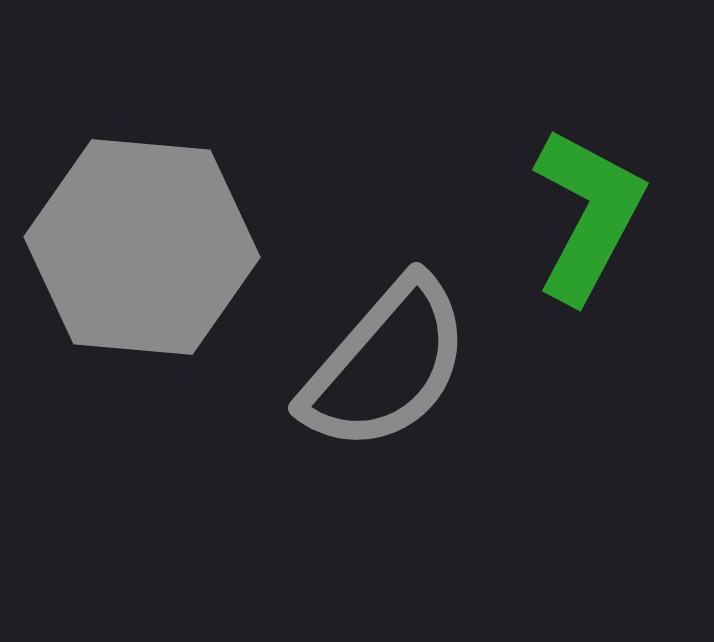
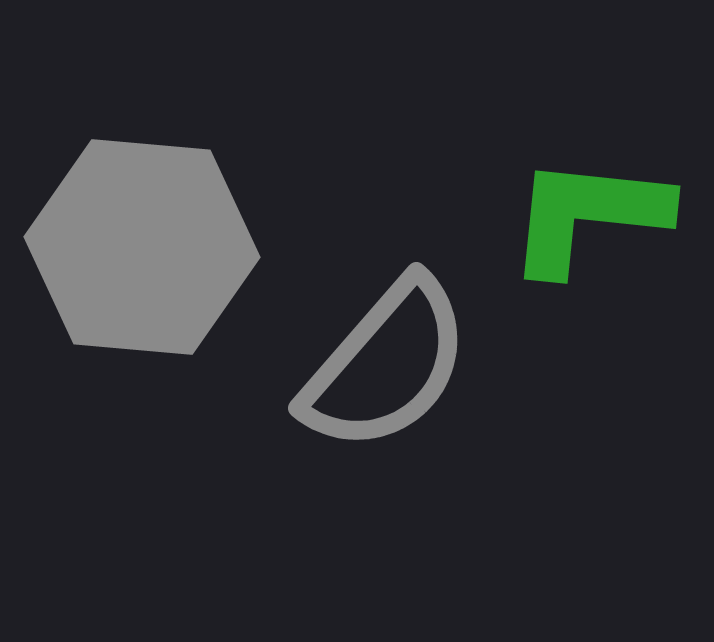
green L-shape: rotated 112 degrees counterclockwise
